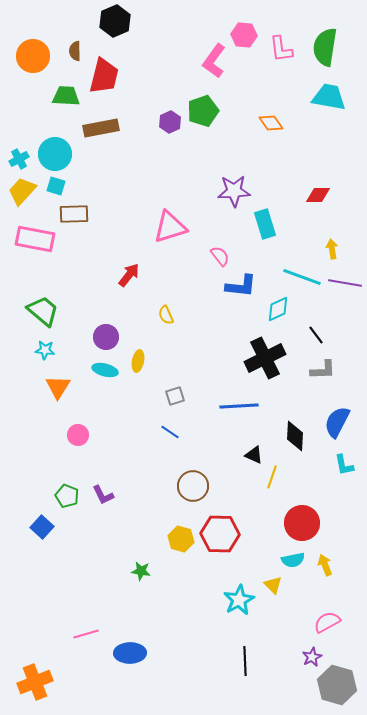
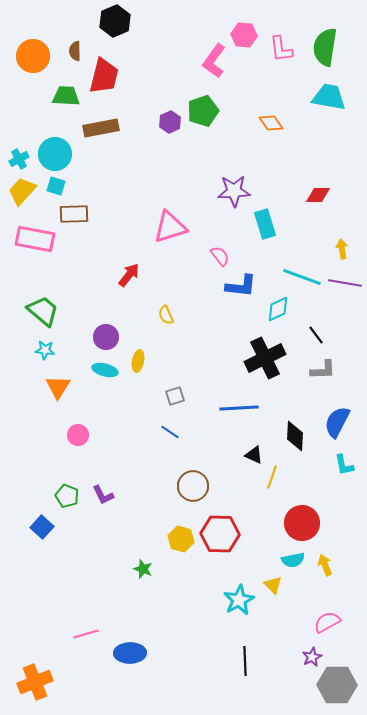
yellow arrow at (332, 249): moved 10 px right
blue line at (239, 406): moved 2 px down
green star at (141, 571): moved 2 px right, 2 px up; rotated 12 degrees clockwise
gray hexagon at (337, 685): rotated 15 degrees counterclockwise
